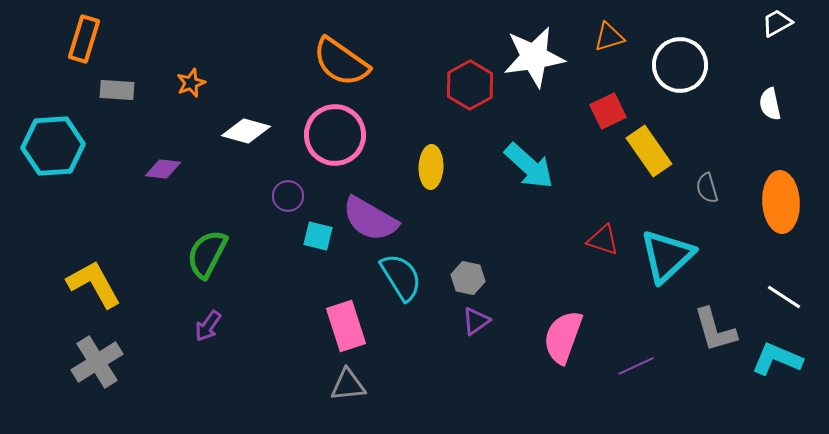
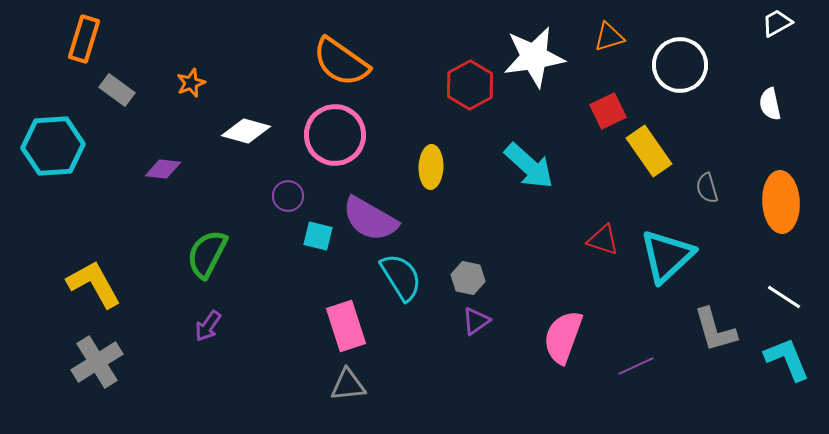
gray rectangle: rotated 32 degrees clockwise
cyan L-shape: moved 10 px right; rotated 45 degrees clockwise
